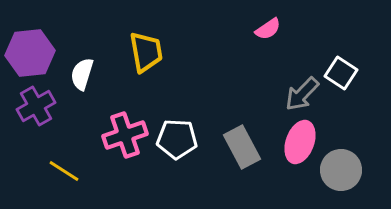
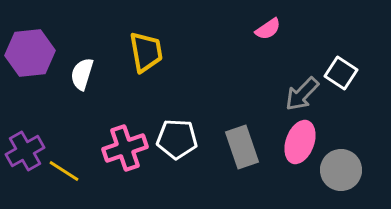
purple cross: moved 11 px left, 45 px down
pink cross: moved 13 px down
gray rectangle: rotated 9 degrees clockwise
